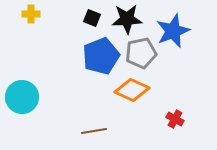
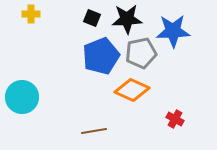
blue star: rotated 20 degrees clockwise
